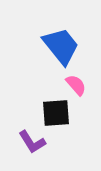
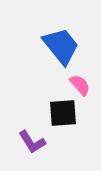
pink semicircle: moved 4 px right
black square: moved 7 px right
